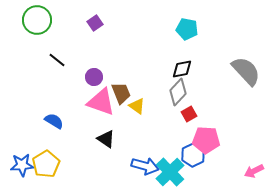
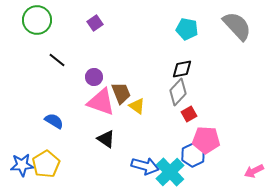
gray semicircle: moved 9 px left, 45 px up
